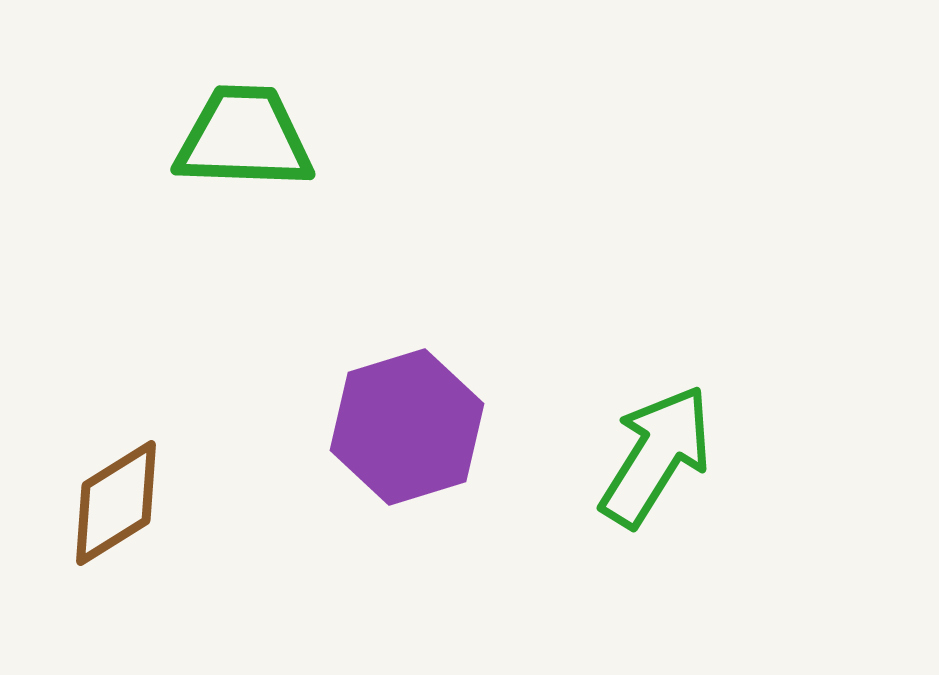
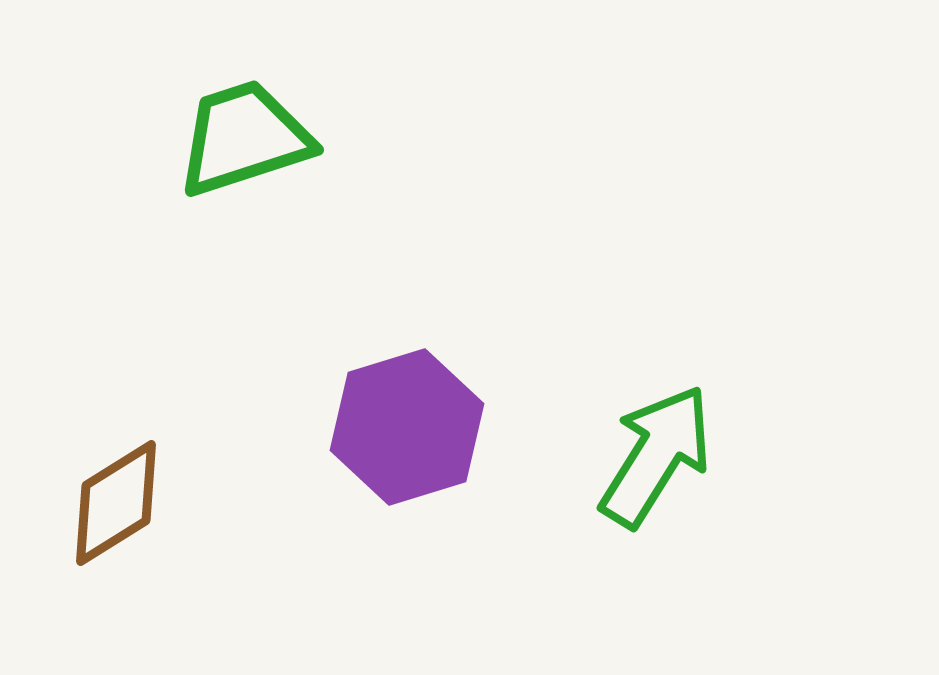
green trapezoid: rotated 20 degrees counterclockwise
